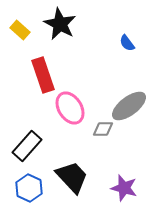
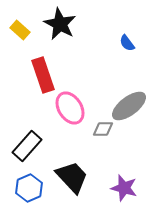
blue hexagon: rotated 12 degrees clockwise
